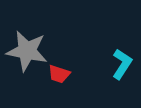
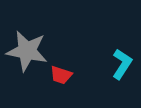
red trapezoid: moved 2 px right, 1 px down
